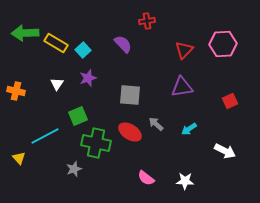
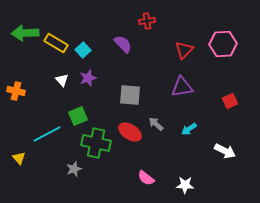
white triangle: moved 5 px right, 4 px up; rotated 16 degrees counterclockwise
cyan line: moved 2 px right, 2 px up
white star: moved 4 px down
